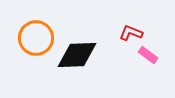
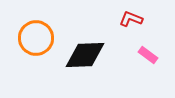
red L-shape: moved 14 px up
black diamond: moved 8 px right
